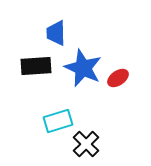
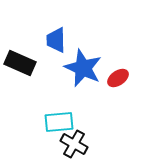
blue trapezoid: moved 7 px down
black rectangle: moved 16 px left, 3 px up; rotated 28 degrees clockwise
cyan rectangle: moved 1 px right, 1 px down; rotated 12 degrees clockwise
black cross: moved 12 px left; rotated 16 degrees counterclockwise
